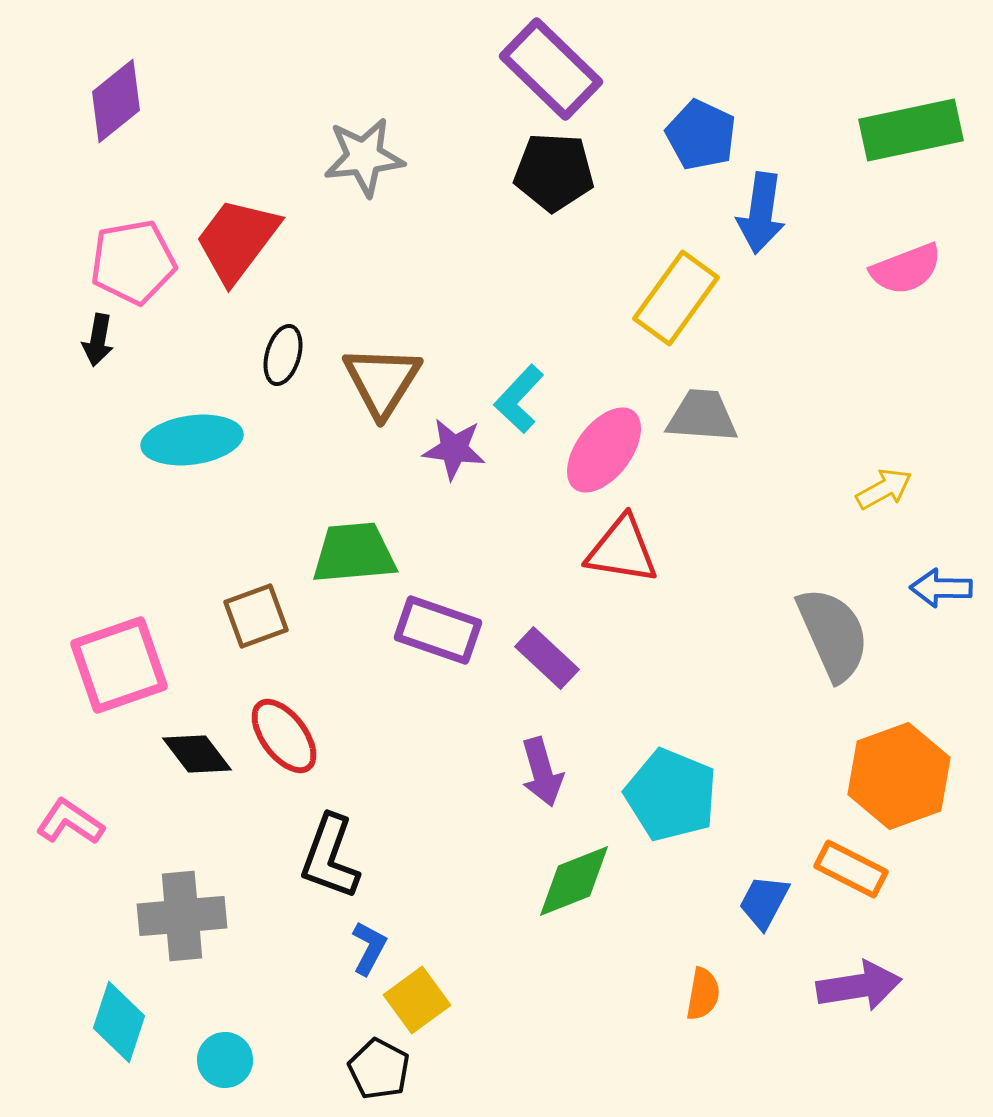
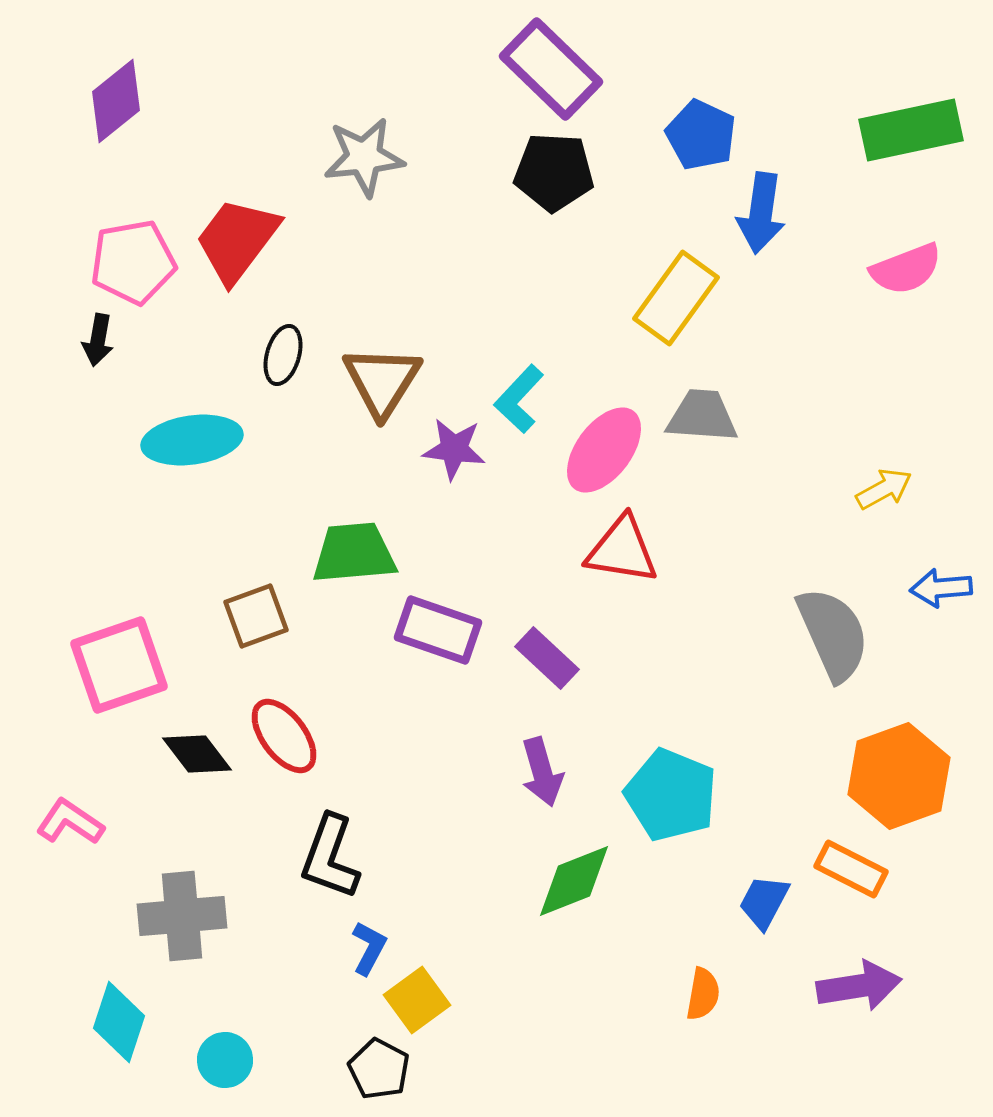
blue arrow at (941, 588): rotated 6 degrees counterclockwise
